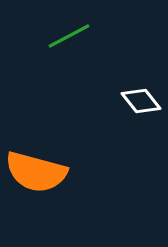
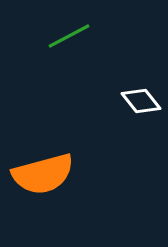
orange semicircle: moved 7 px right, 2 px down; rotated 30 degrees counterclockwise
